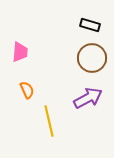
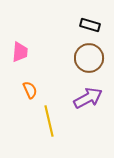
brown circle: moved 3 px left
orange semicircle: moved 3 px right
